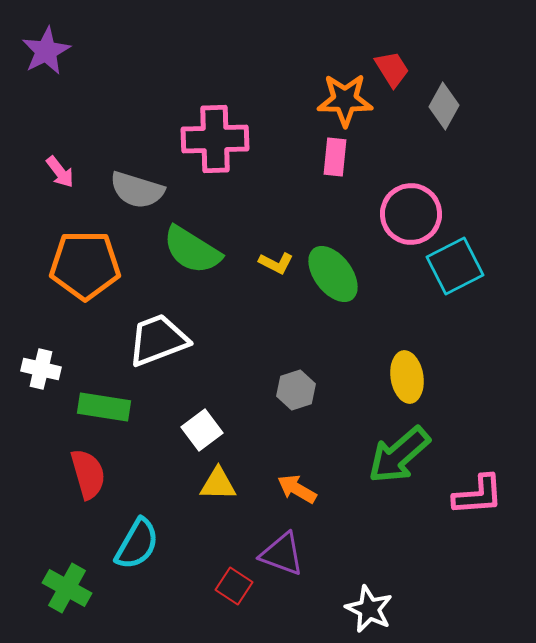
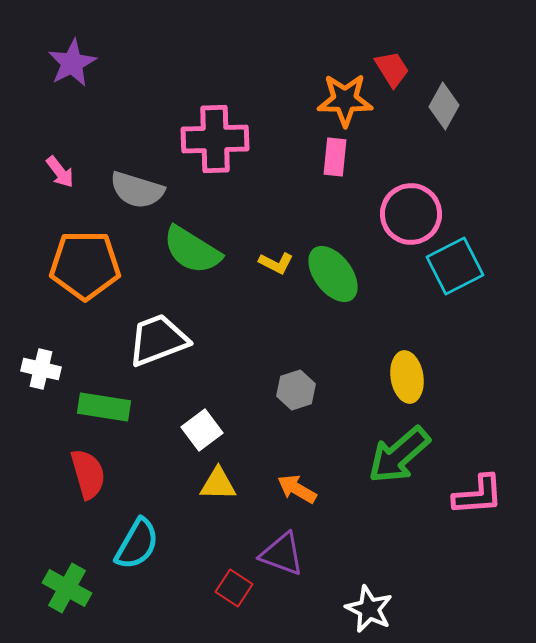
purple star: moved 26 px right, 12 px down
red square: moved 2 px down
